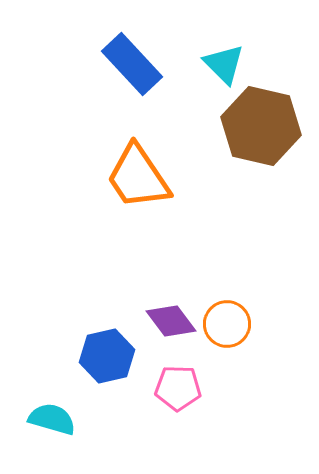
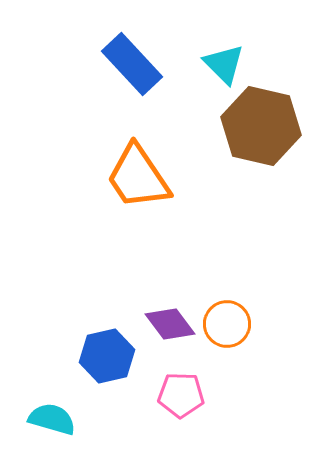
purple diamond: moved 1 px left, 3 px down
pink pentagon: moved 3 px right, 7 px down
